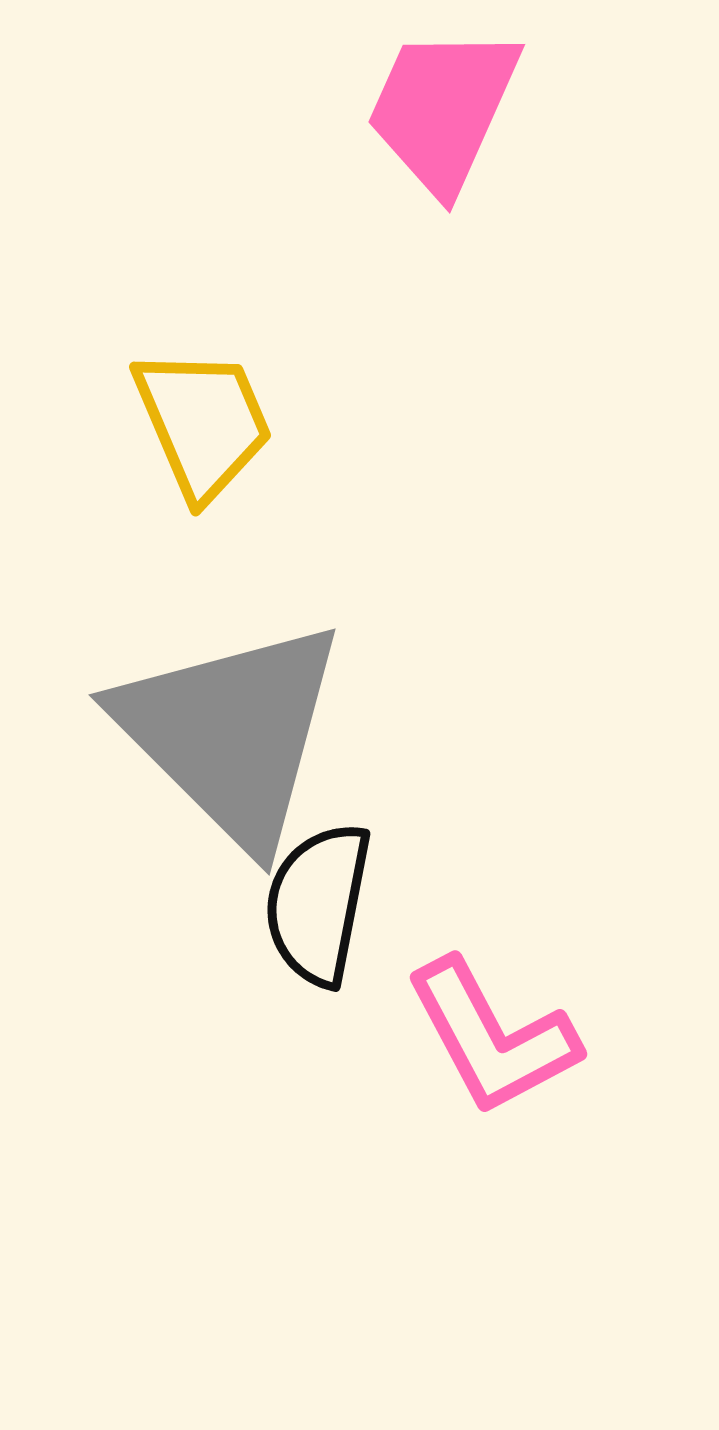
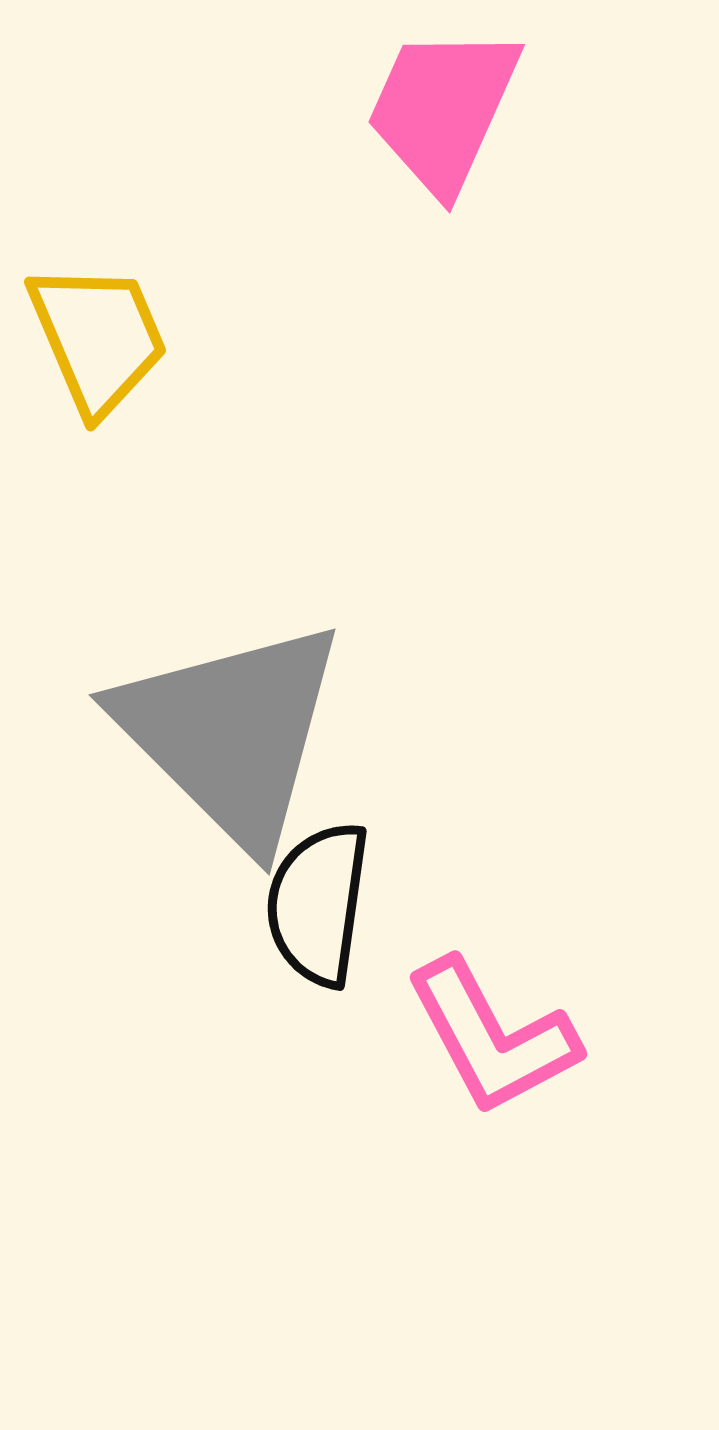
yellow trapezoid: moved 105 px left, 85 px up
black semicircle: rotated 3 degrees counterclockwise
